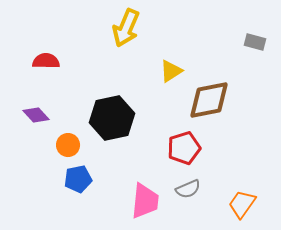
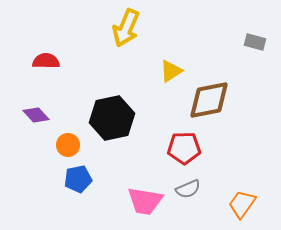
red pentagon: rotated 16 degrees clockwise
pink trapezoid: rotated 93 degrees clockwise
